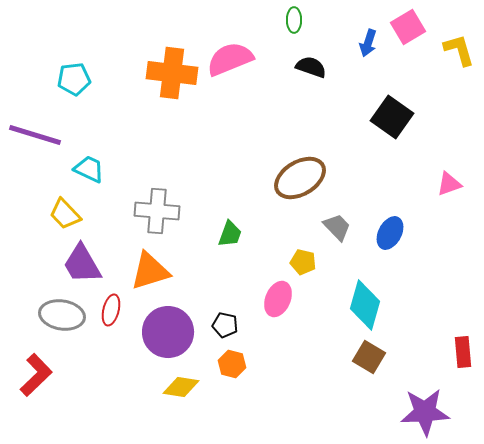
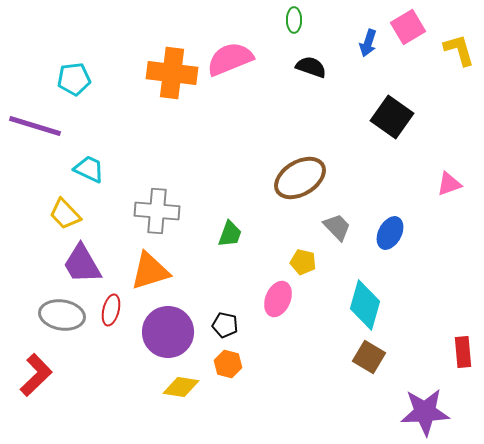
purple line: moved 9 px up
orange hexagon: moved 4 px left
